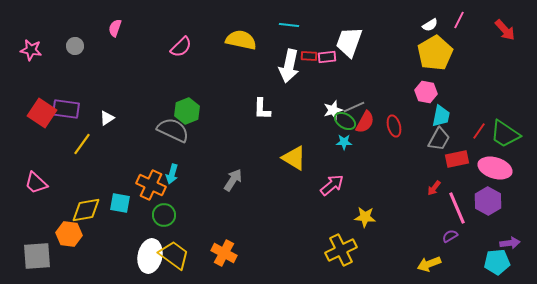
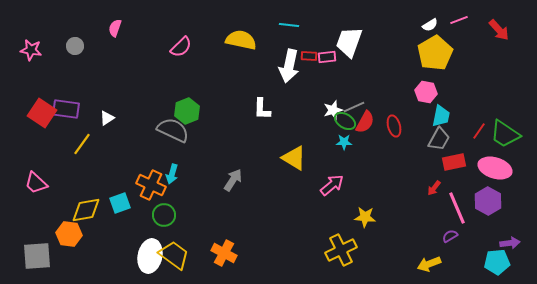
pink line at (459, 20): rotated 42 degrees clockwise
red arrow at (505, 30): moved 6 px left
red rectangle at (457, 159): moved 3 px left, 3 px down
cyan square at (120, 203): rotated 30 degrees counterclockwise
